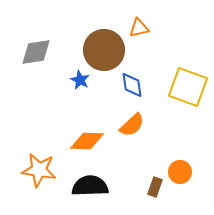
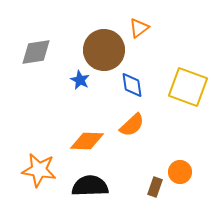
orange triangle: rotated 25 degrees counterclockwise
